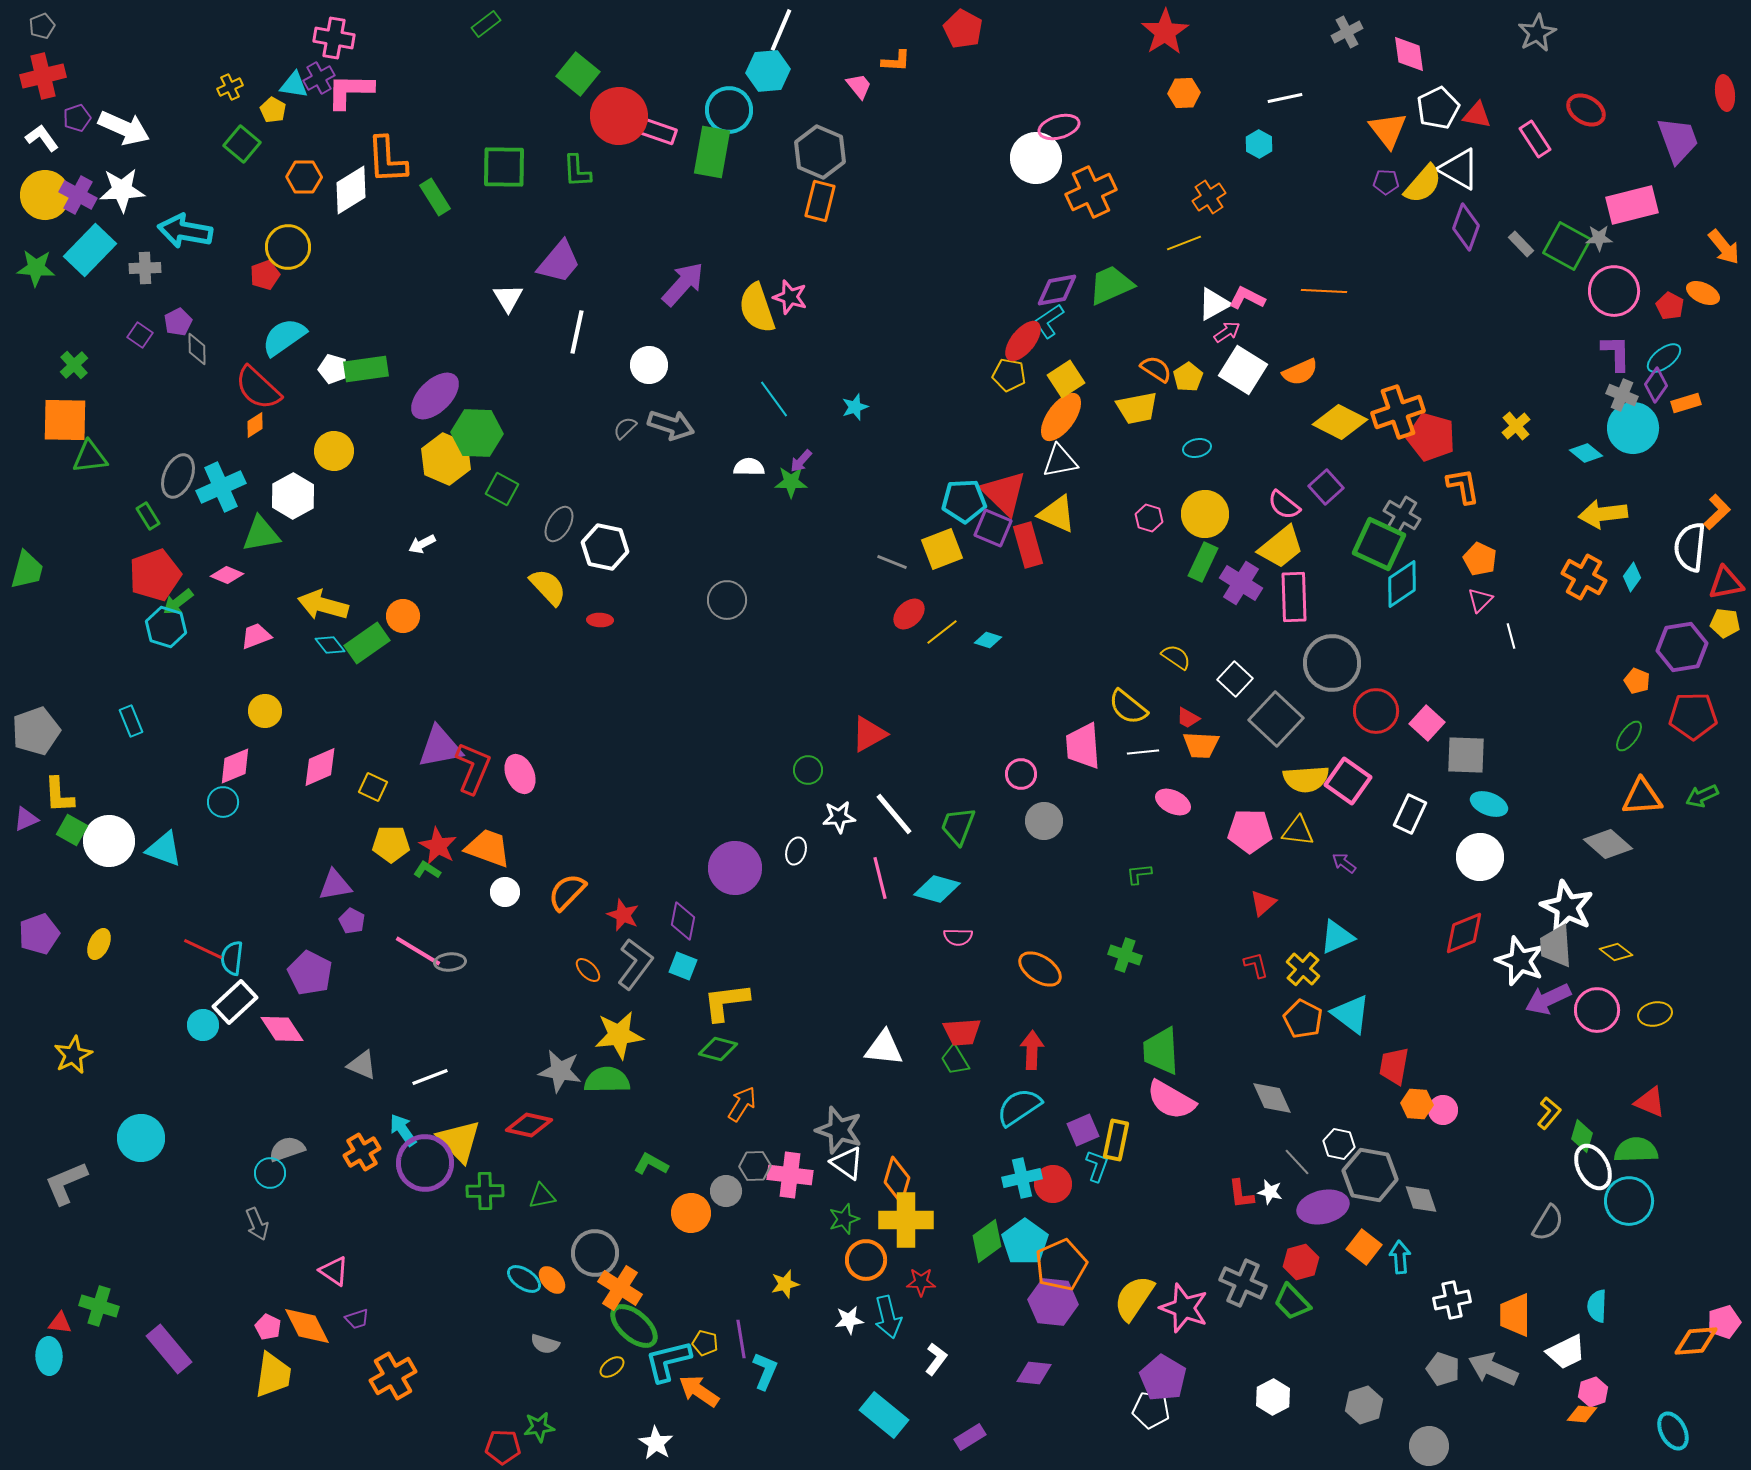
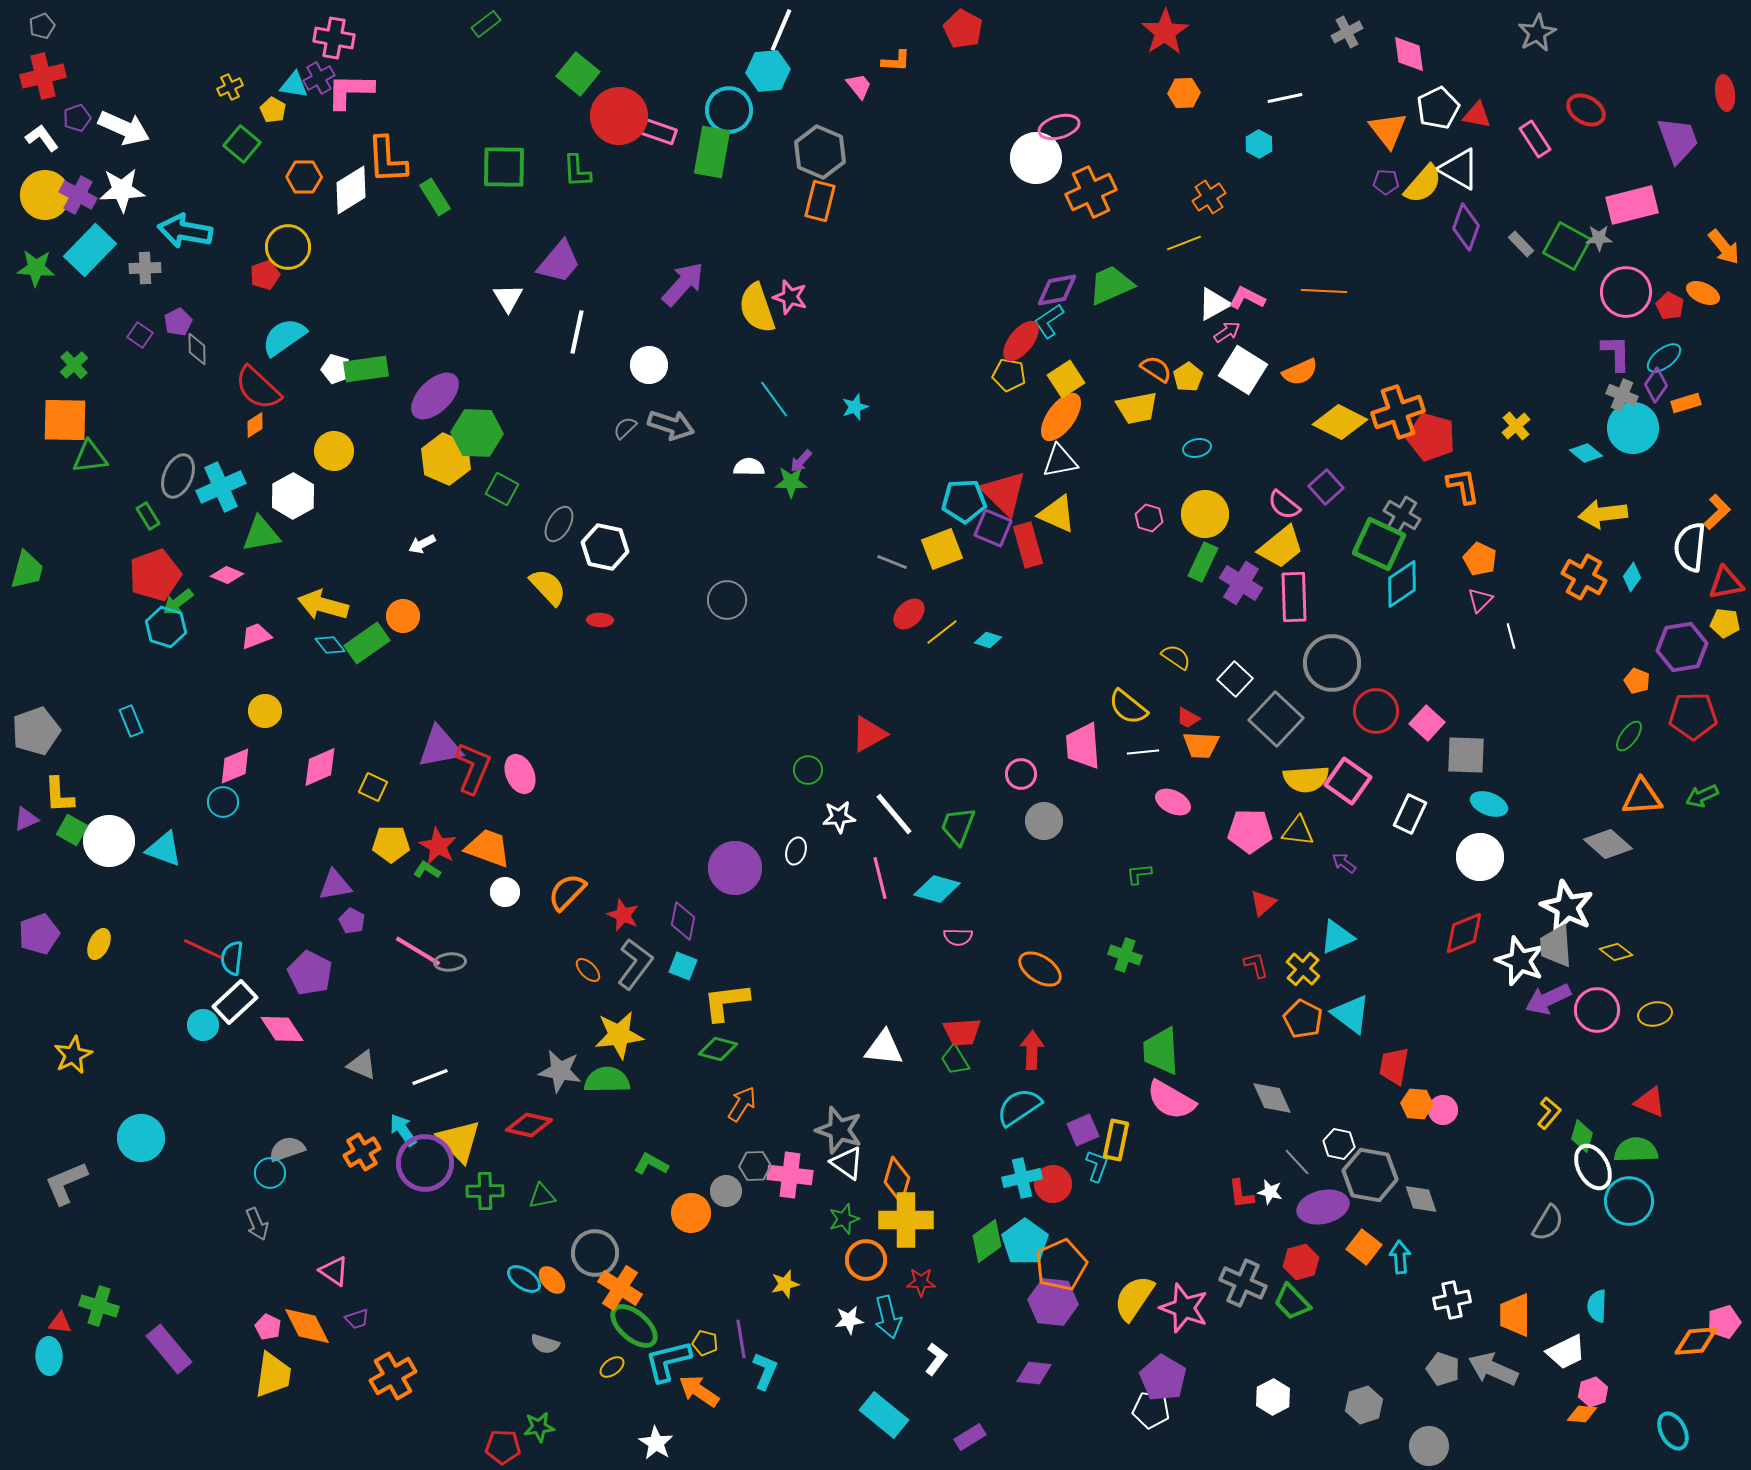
pink circle at (1614, 291): moved 12 px right, 1 px down
red ellipse at (1023, 341): moved 2 px left
white pentagon at (333, 369): moved 3 px right
